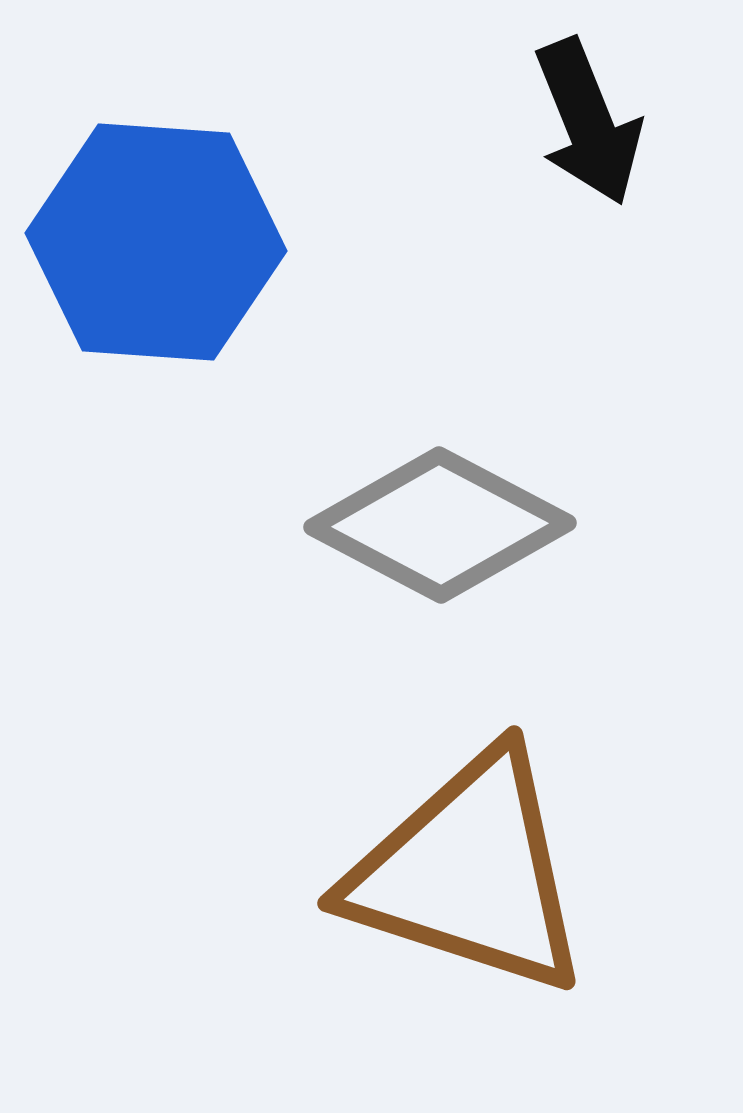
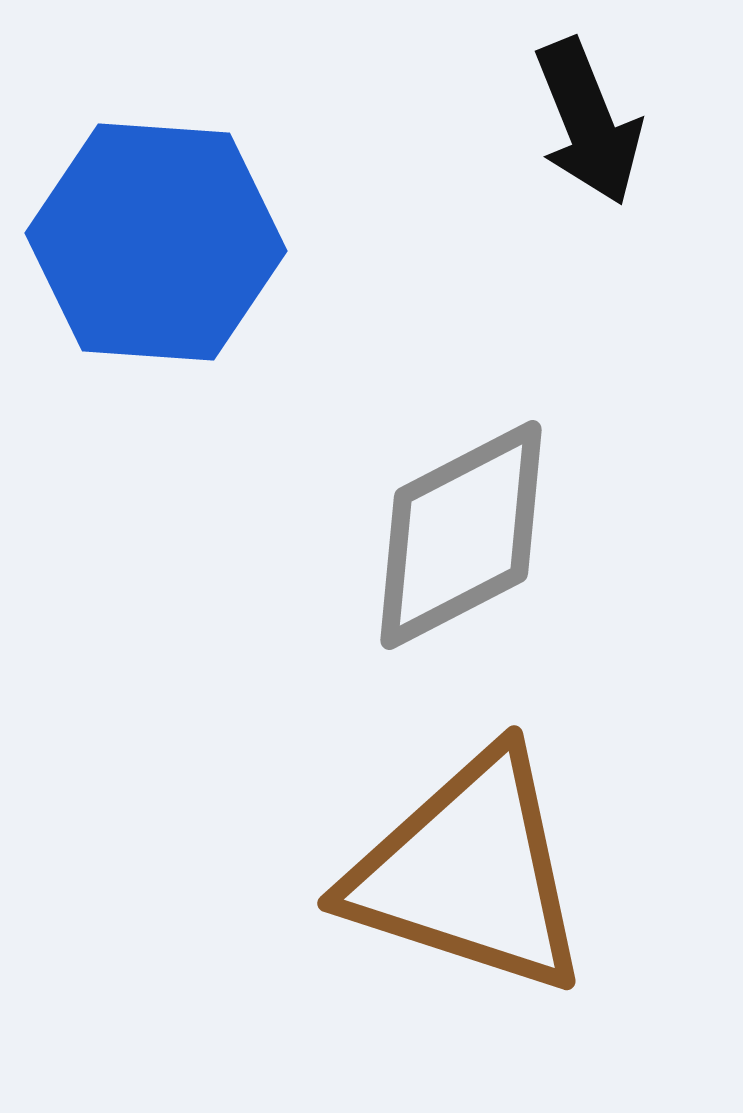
gray diamond: moved 21 px right, 10 px down; rotated 55 degrees counterclockwise
